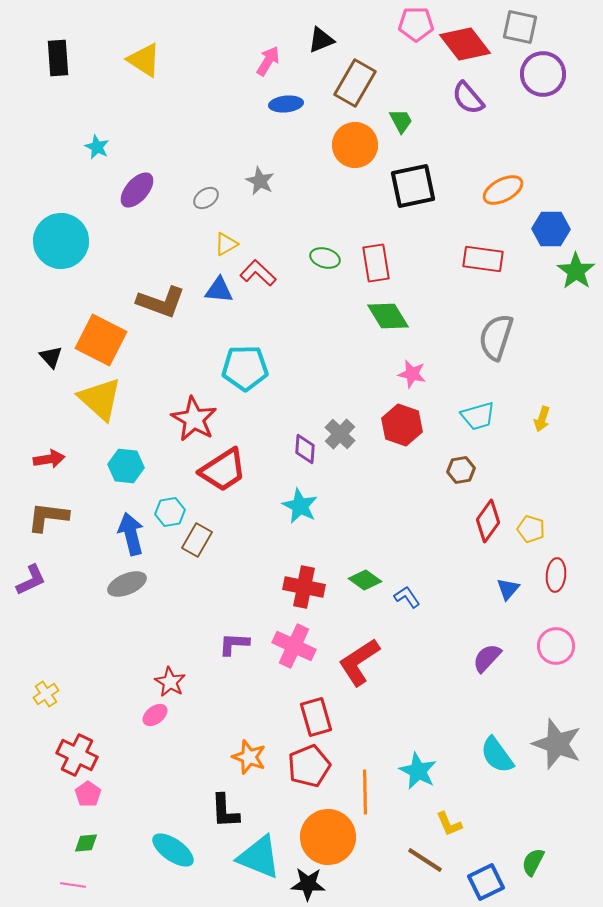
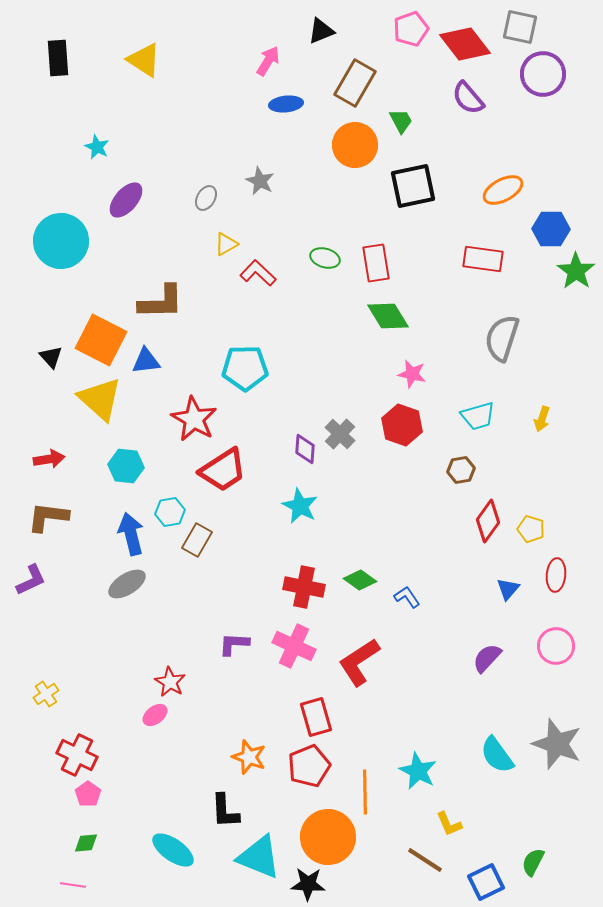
pink pentagon at (416, 24): moved 5 px left, 5 px down; rotated 20 degrees counterclockwise
black triangle at (321, 40): moved 9 px up
purple ellipse at (137, 190): moved 11 px left, 10 px down
gray ellipse at (206, 198): rotated 25 degrees counterclockwise
blue triangle at (219, 290): moved 73 px left, 71 px down; rotated 12 degrees counterclockwise
brown L-shape at (161, 302): rotated 21 degrees counterclockwise
gray semicircle at (496, 337): moved 6 px right, 1 px down
green diamond at (365, 580): moved 5 px left
gray ellipse at (127, 584): rotated 9 degrees counterclockwise
